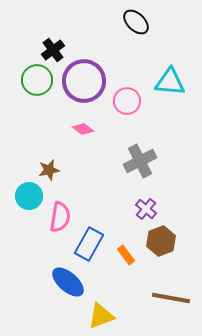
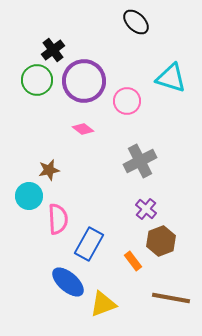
cyan triangle: moved 1 px right, 4 px up; rotated 12 degrees clockwise
pink semicircle: moved 2 px left, 2 px down; rotated 12 degrees counterclockwise
orange rectangle: moved 7 px right, 6 px down
yellow triangle: moved 2 px right, 12 px up
